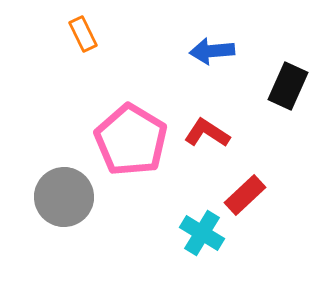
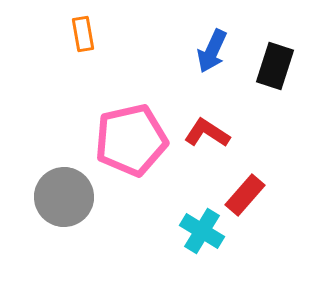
orange rectangle: rotated 16 degrees clockwise
blue arrow: rotated 60 degrees counterclockwise
black rectangle: moved 13 px left, 20 px up; rotated 6 degrees counterclockwise
pink pentagon: rotated 28 degrees clockwise
red rectangle: rotated 6 degrees counterclockwise
cyan cross: moved 2 px up
